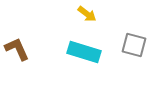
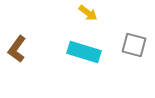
yellow arrow: moved 1 px right, 1 px up
brown L-shape: rotated 120 degrees counterclockwise
